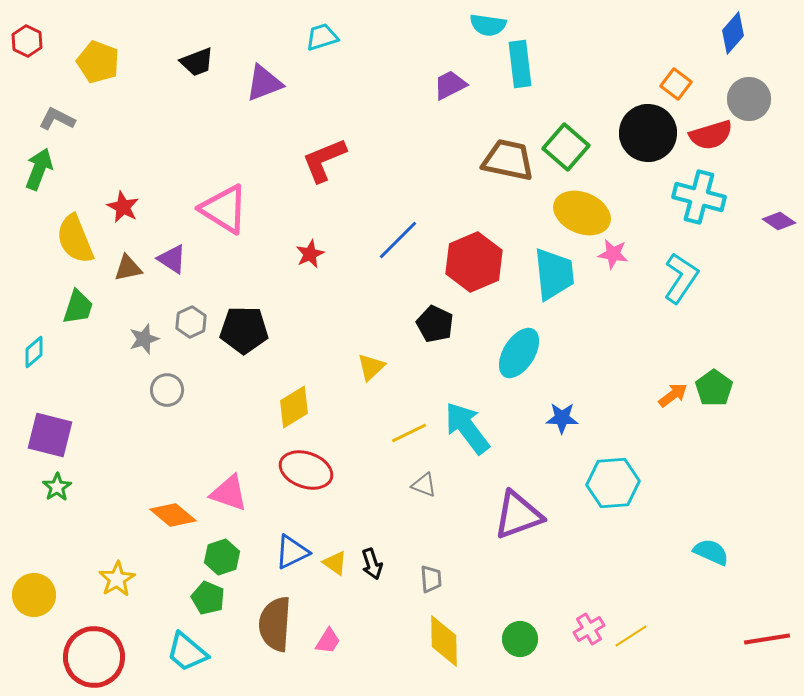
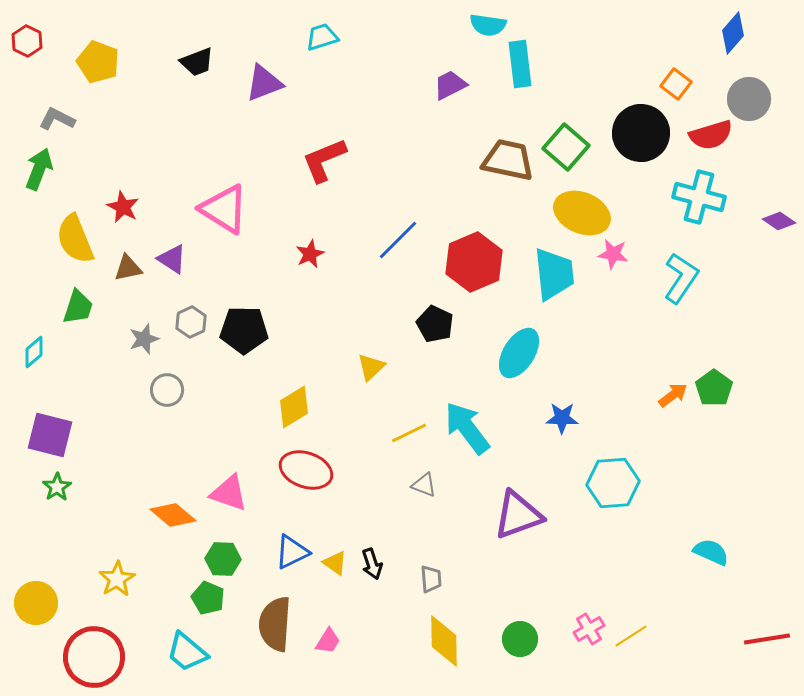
black circle at (648, 133): moved 7 px left
green hexagon at (222, 557): moved 1 px right, 2 px down; rotated 20 degrees clockwise
yellow circle at (34, 595): moved 2 px right, 8 px down
